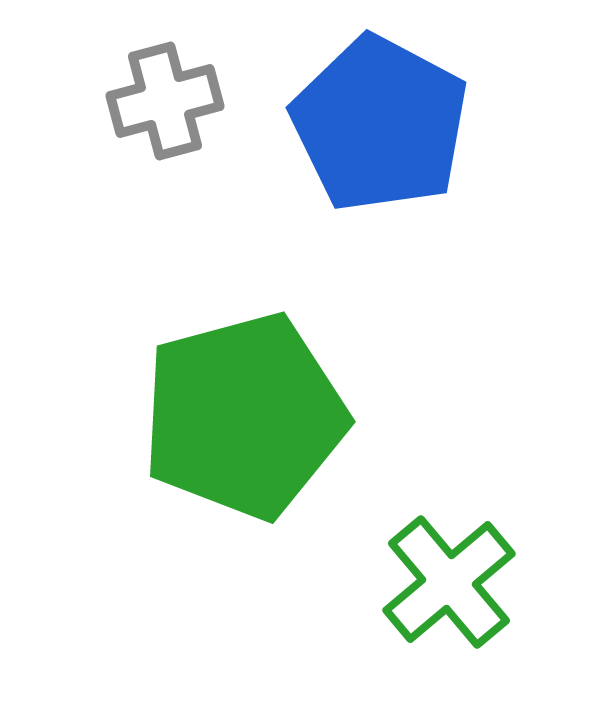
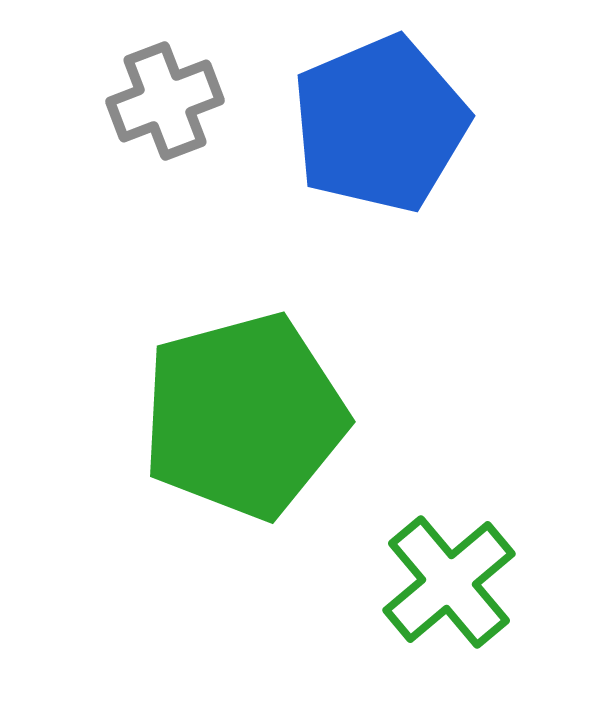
gray cross: rotated 6 degrees counterclockwise
blue pentagon: rotated 21 degrees clockwise
